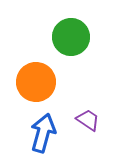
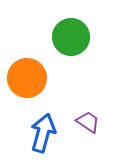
orange circle: moved 9 px left, 4 px up
purple trapezoid: moved 2 px down
